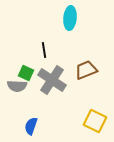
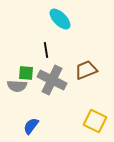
cyan ellipse: moved 10 px left, 1 px down; rotated 50 degrees counterclockwise
black line: moved 2 px right
green square: rotated 21 degrees counterclockwise
gray cross: rotated 8 degrees counterclockwise
blue semicircle: rotated 18 degrees clockwise
